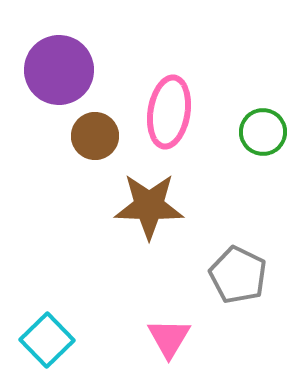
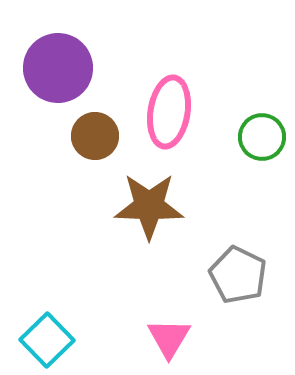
purple circle: moved 1 px left, 2 px up
green circle: moved 1 px left, 5 px down
